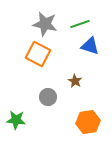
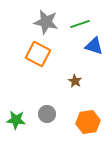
gray star: moved 1 px right, 2 px up
blue triangle: moved 4 px right
gray circle: moved 1 px left, 17 px down
